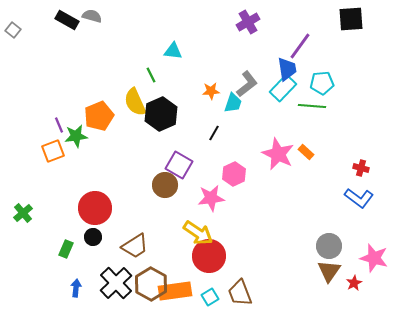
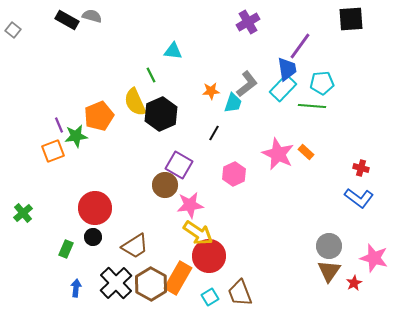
pink star at (211, 198): moved 21 px left, 7 px down
orange rectangle at (175, 291): moved 3 px right, 13 px up; rotated 52 degrees counterclockwise
